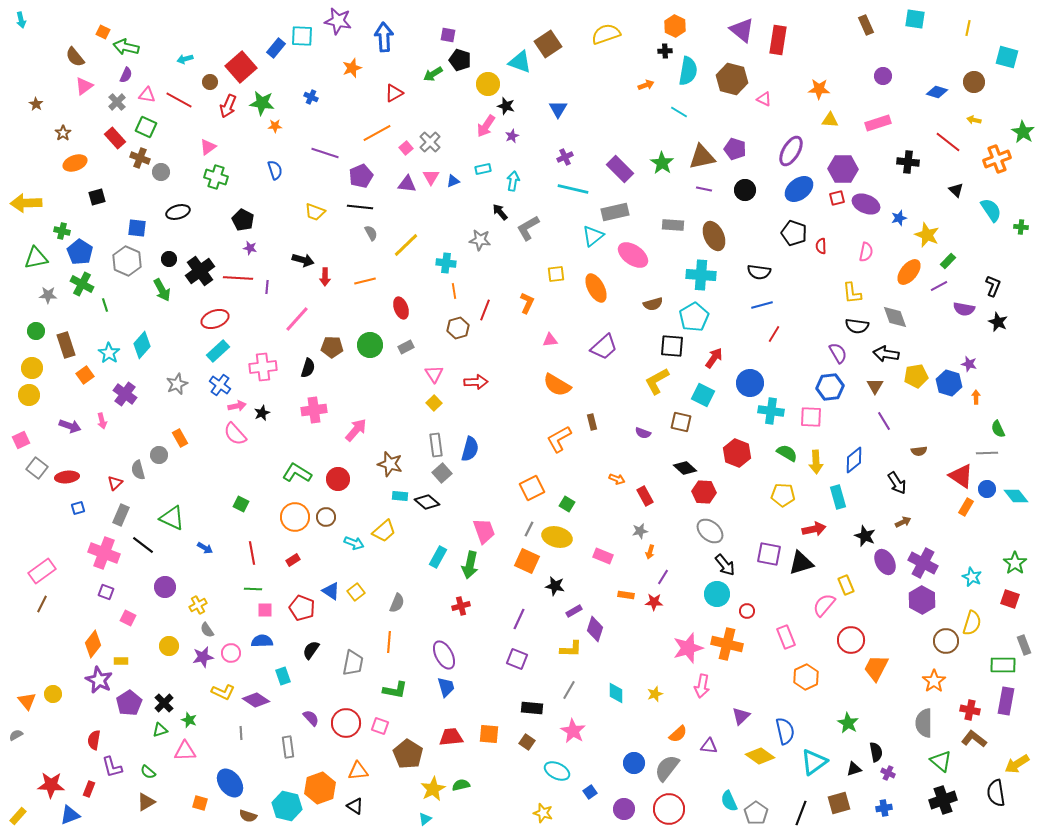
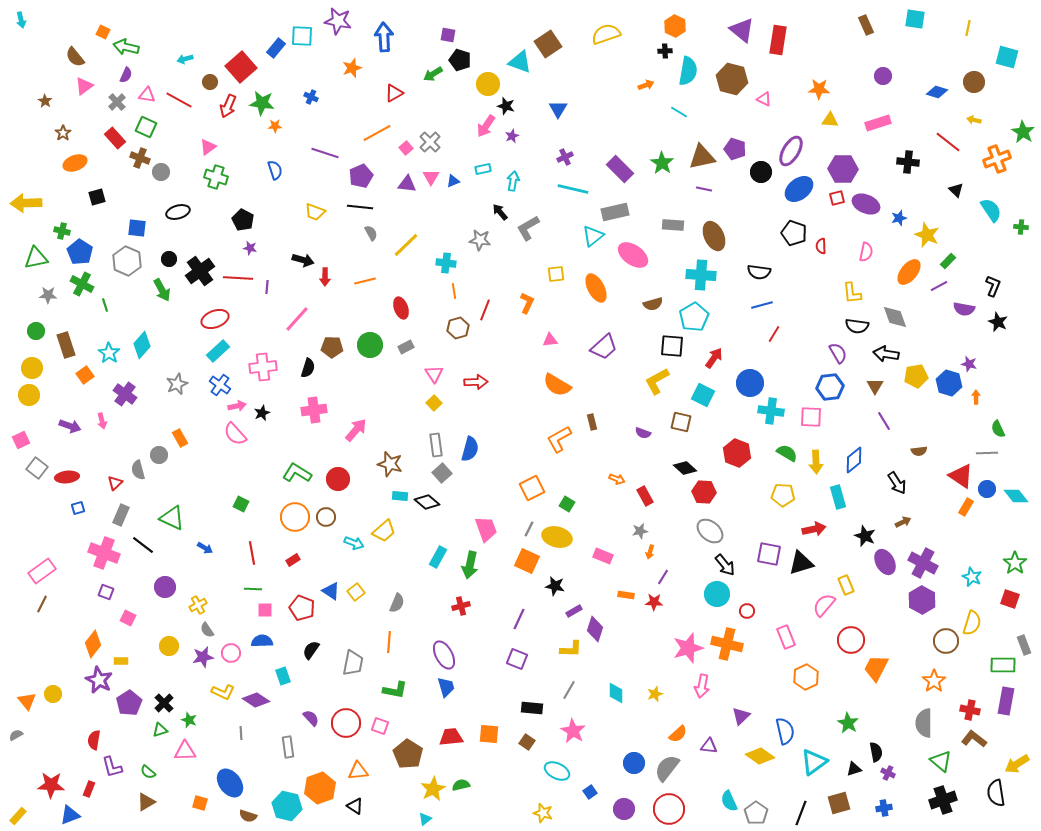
brown star at (36, 104): moved 9 px right, 3 px up
black circle at (745, 190): moved 16 px right, 18 px up
pink trapezoid at (484, 531): moved 2 px right, 2 px up
